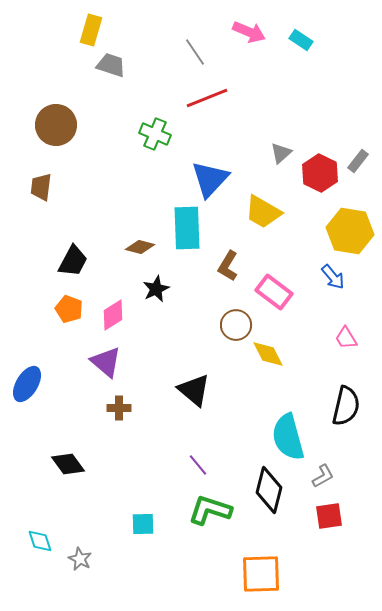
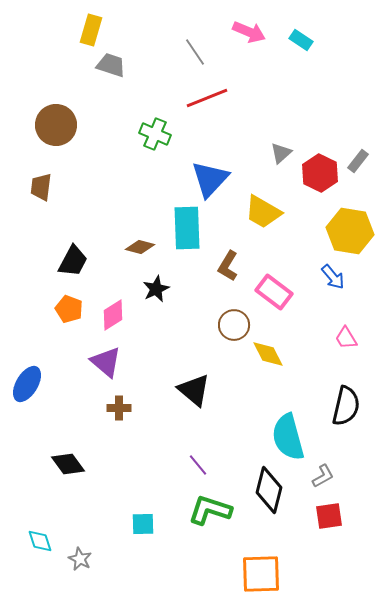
brown circle at (236, 325): moved 2 px left
